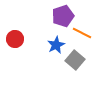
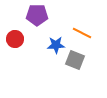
purple pentagon: moved 26 px left, 1 px up; rotated 20 degrees clockwise
blue star: rotated 24 degrees clockwise
gray square: rotated 18 degrees counterclockwise
